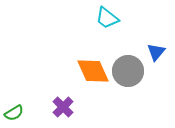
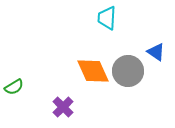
cyan trapezoid: rotated 55 degrees clockwise
blue triangle: rotated 36 degrees counterclockwise
green semicircle: moved 26 px up
